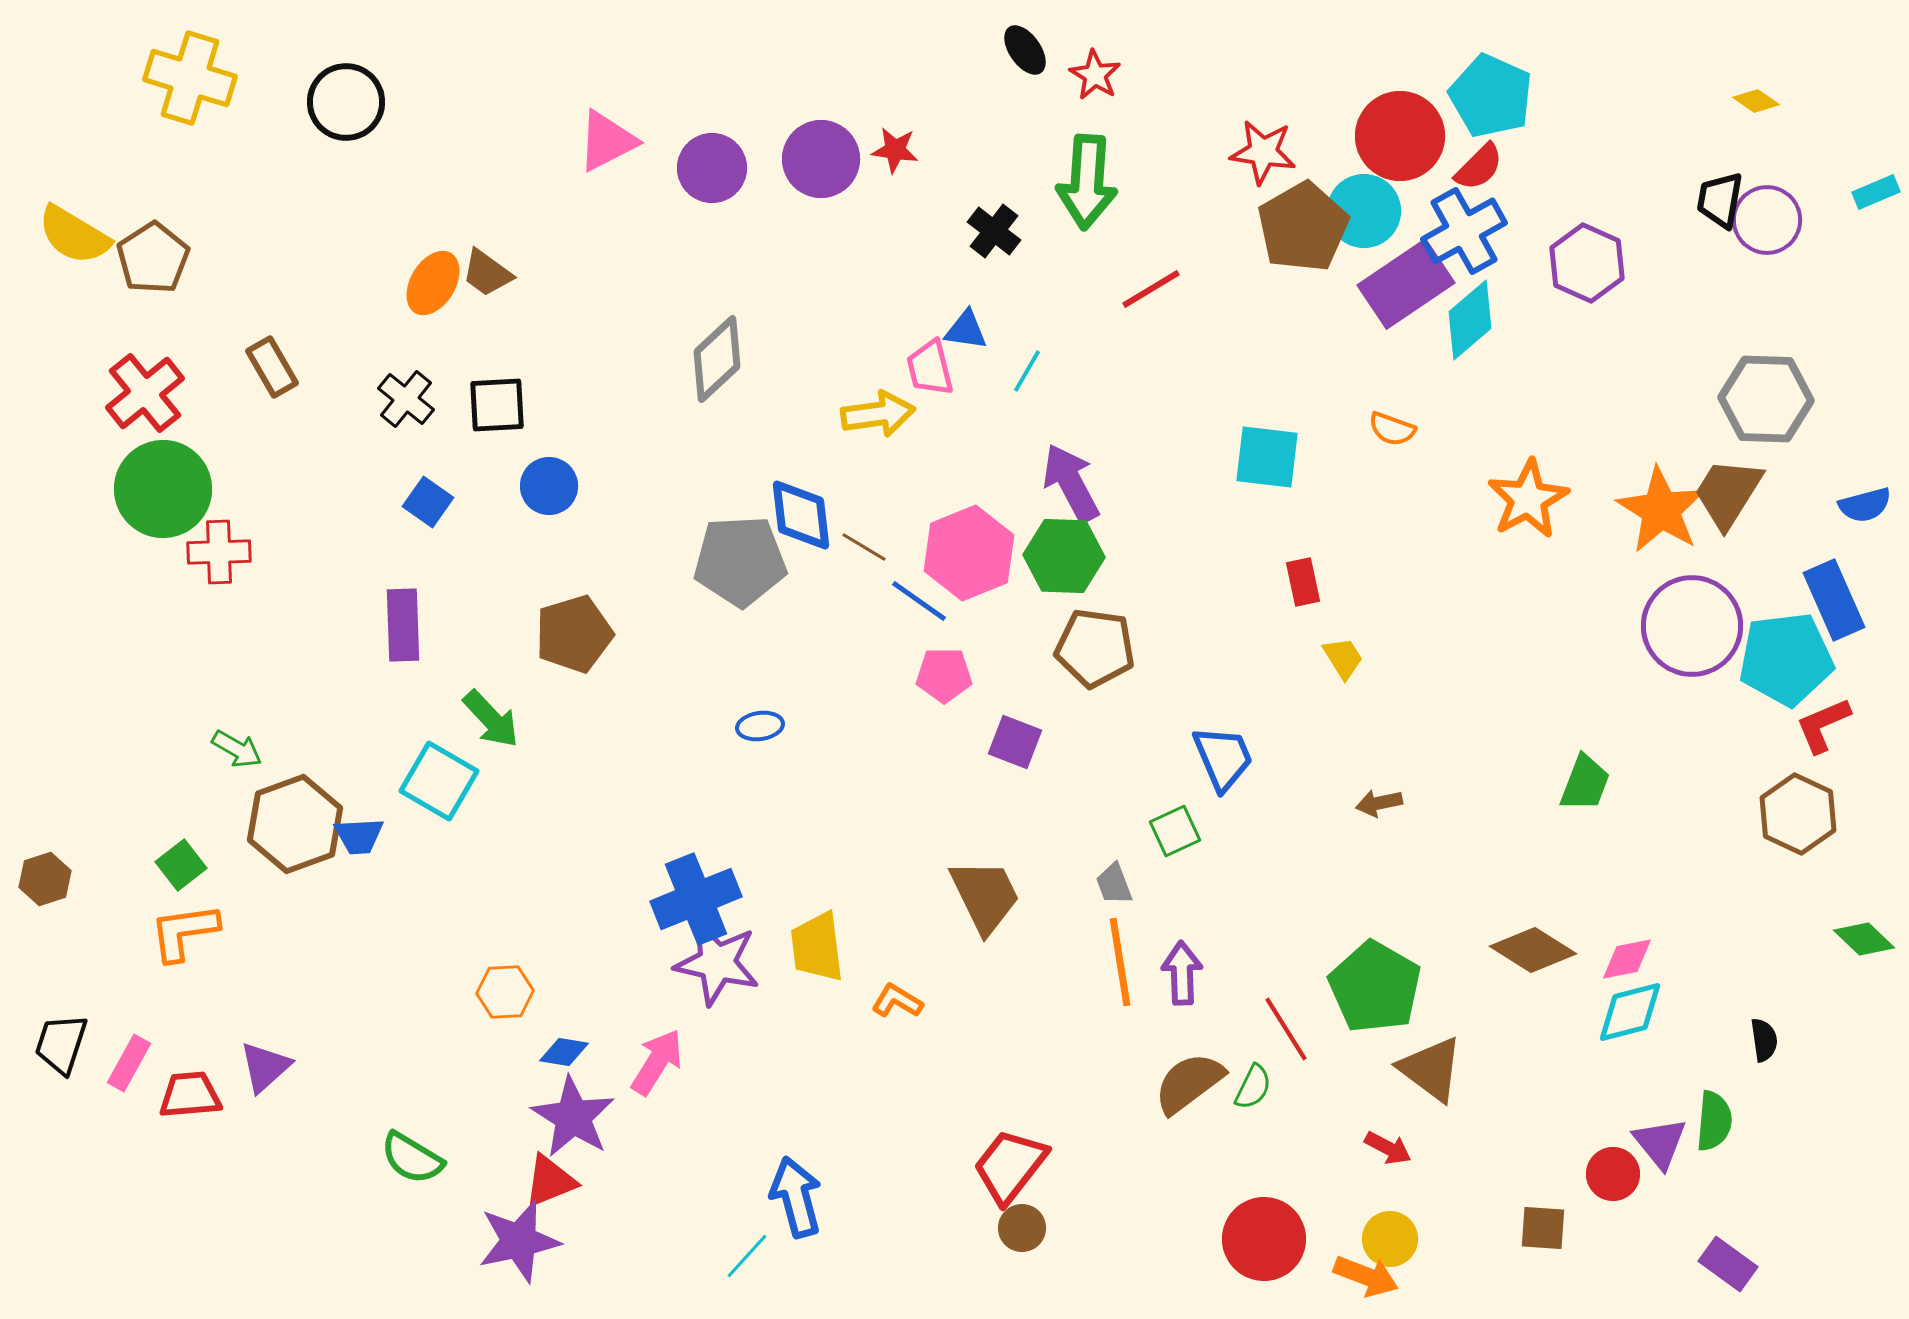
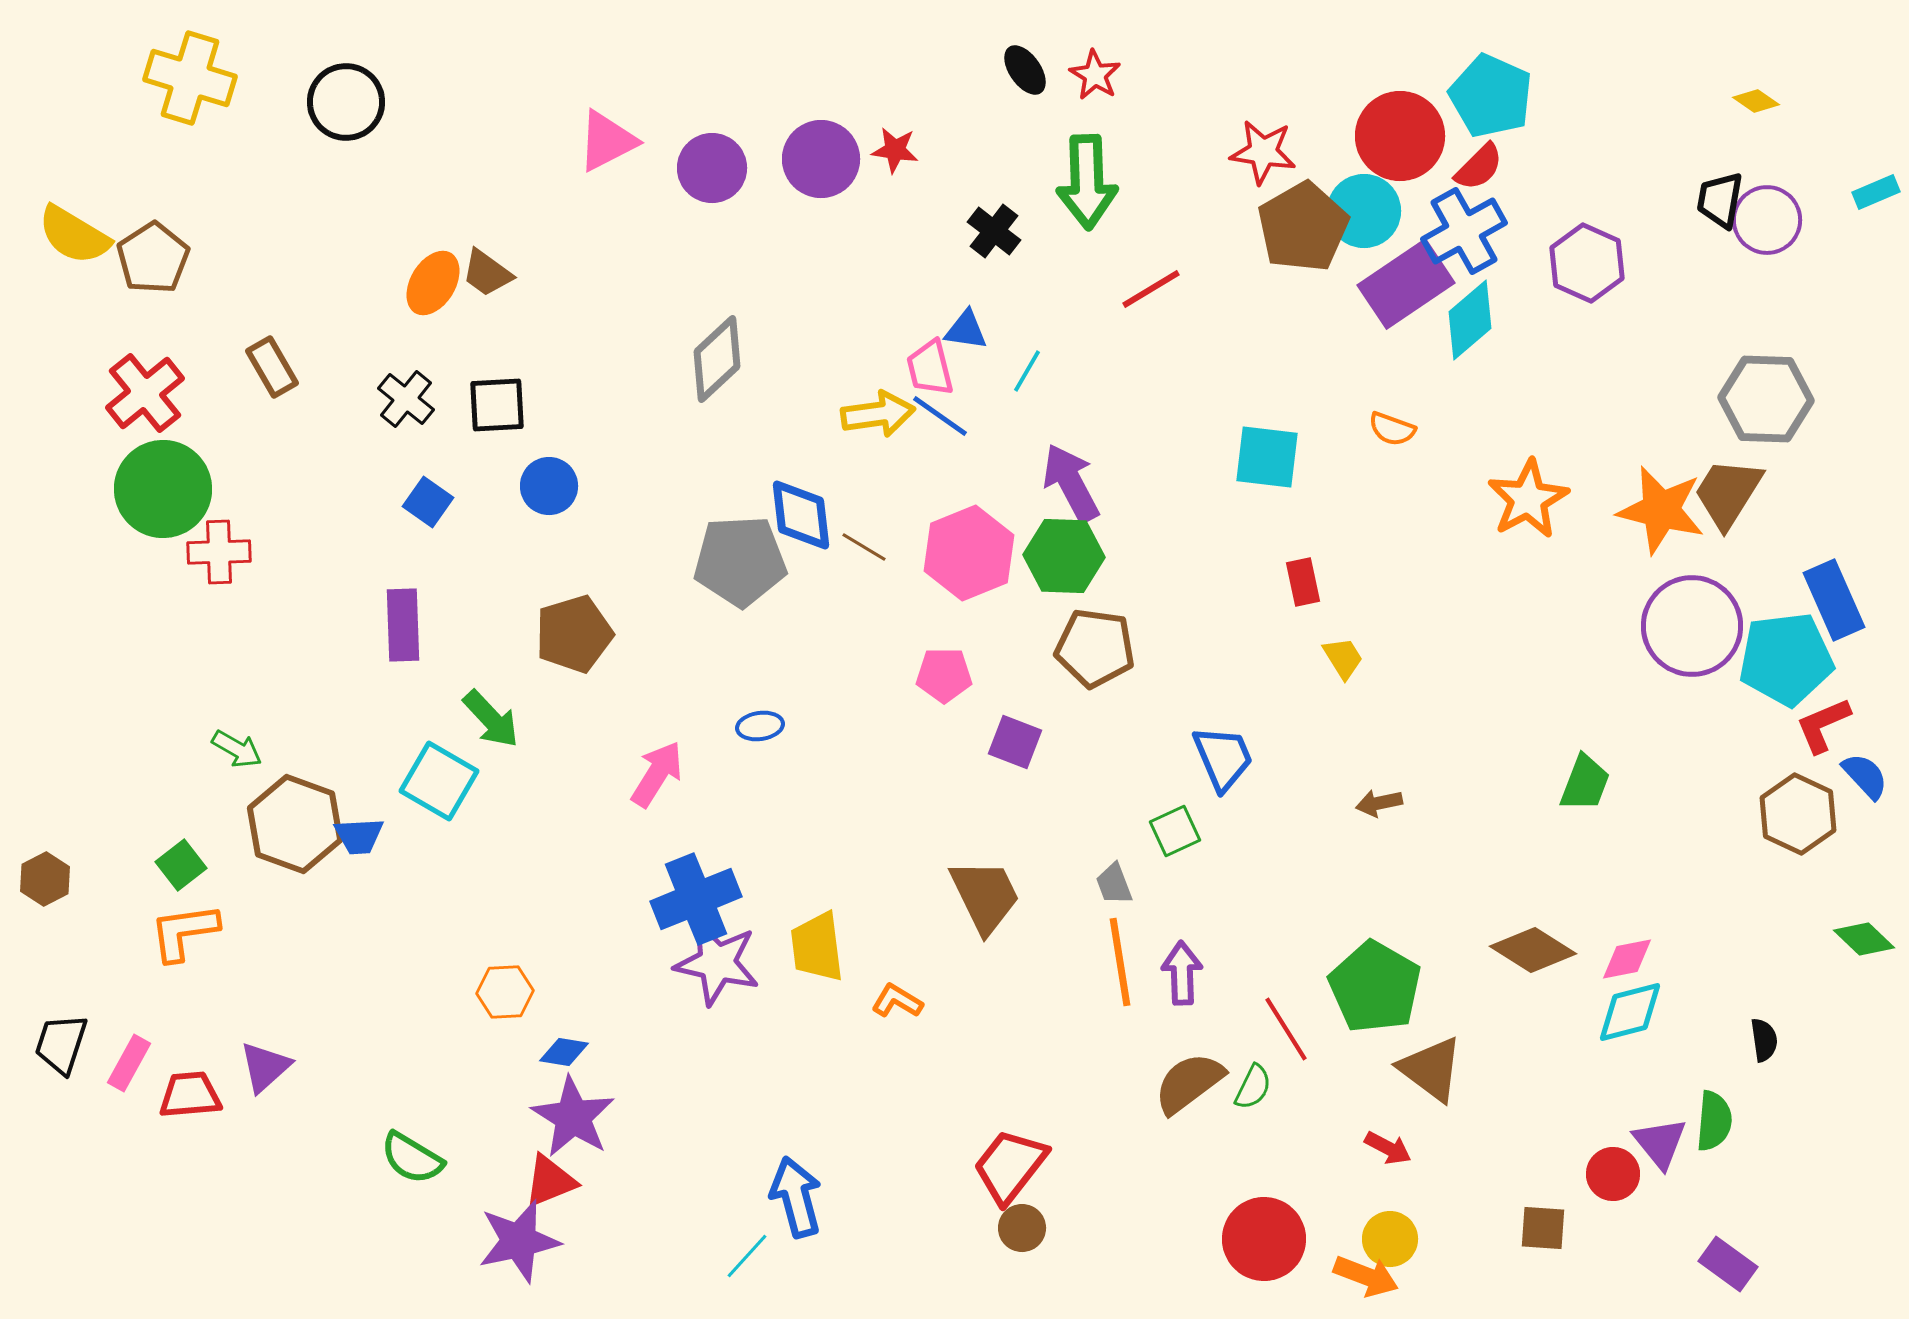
black ellipse at (1025, 50): moved 20 px down
green arrow at (1087, 182): rotated 6 degrees counterclockwise
blue semicircle at (1865, 505): moved 271 px down; rotated 118 degrees counterclockwise
orange star at (1661, 510): rotated 18 degrees counterclockwise
blue line at (919, 601): moved 21 px right, 185 px up
brown hexagon at (295, 824): rotated 20 degrees counterclockwise
brown hexagon at (45, 879): rotated 9 degrees counterclockwise
pink arrow at (657, 1062): moved 288 px up
